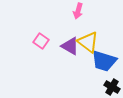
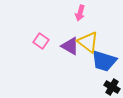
pink arrow: moved 2 px right, 2 px down
